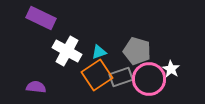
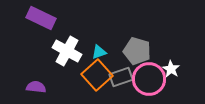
orange square: rotated 8 degrees counterclockwise
